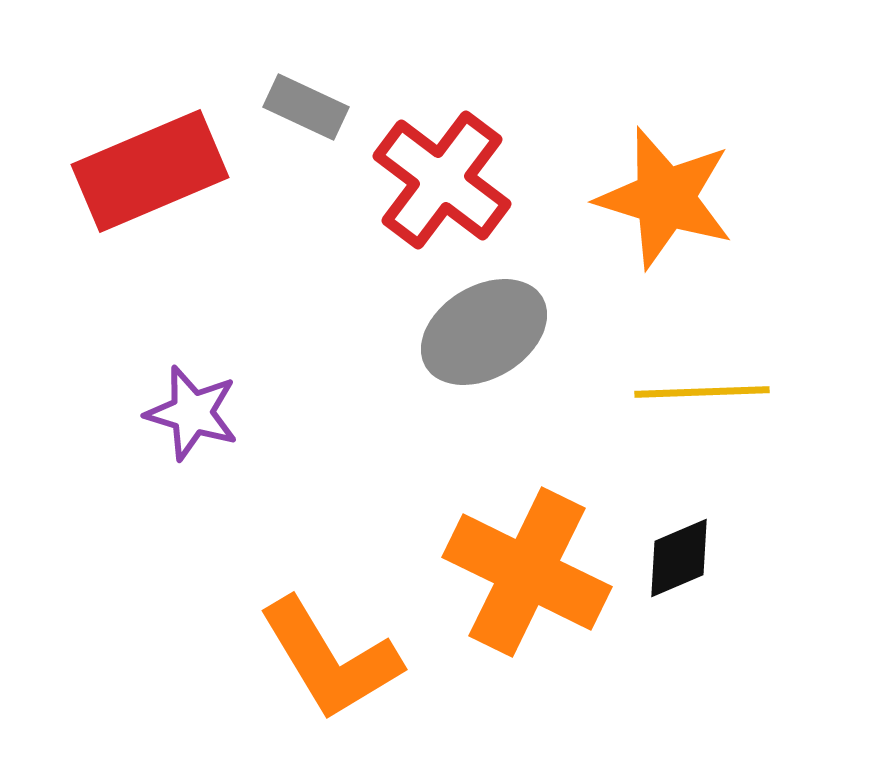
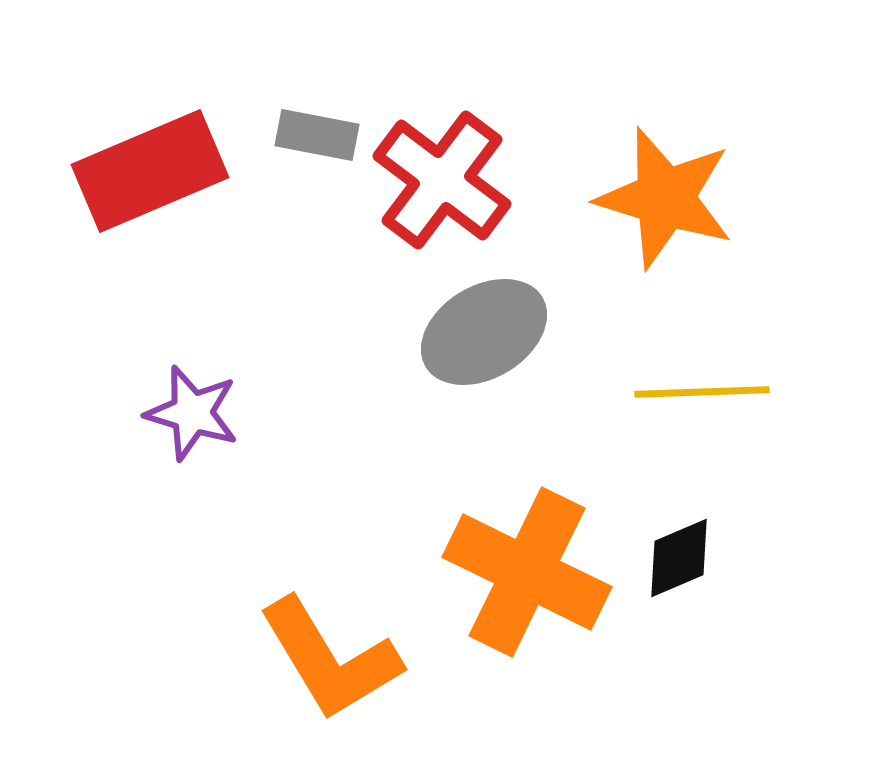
gray rectangle: moved 11 px right, 28 px down; rotated 14 degrees counterclockwise
